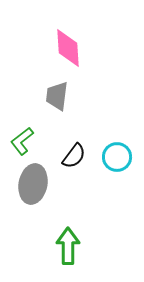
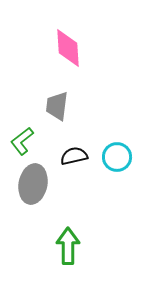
gray trapezoid: moved 10 px down
black semicircle: rotated 140 degrees counterclockwise
